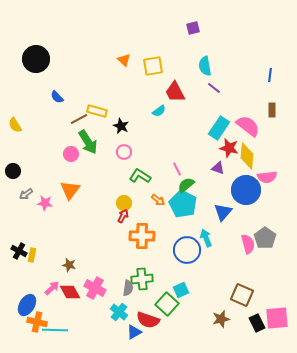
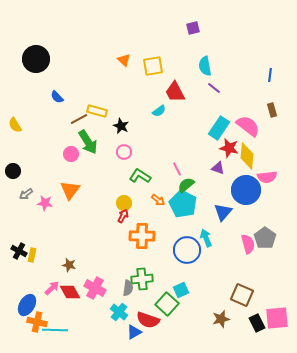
brown rectangle at (272, 110): rotated 16 degrees counterclockwise
